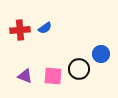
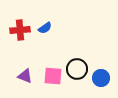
blue circle: moved 24 px down
black circle: moved 2 px left
